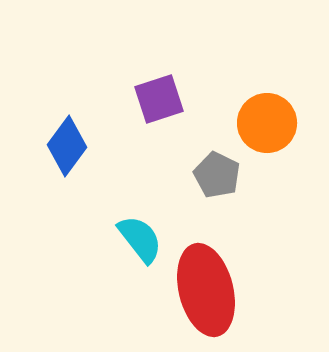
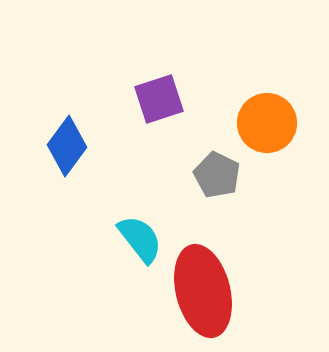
red ellipse: moved 3 px left, 1 px down
